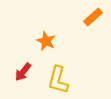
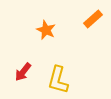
orange rectangle: moved 2 px down
orange star: moved 11 px up
